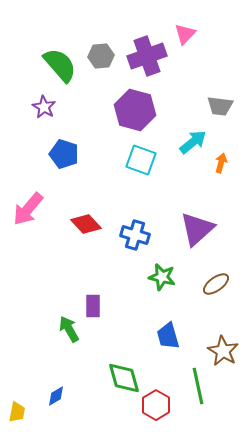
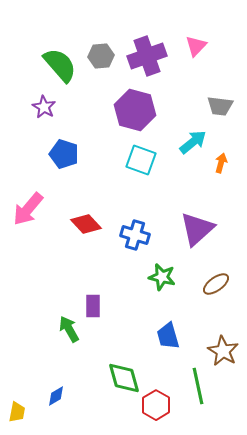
pink triangle: moved 11 px right, 12 px down
